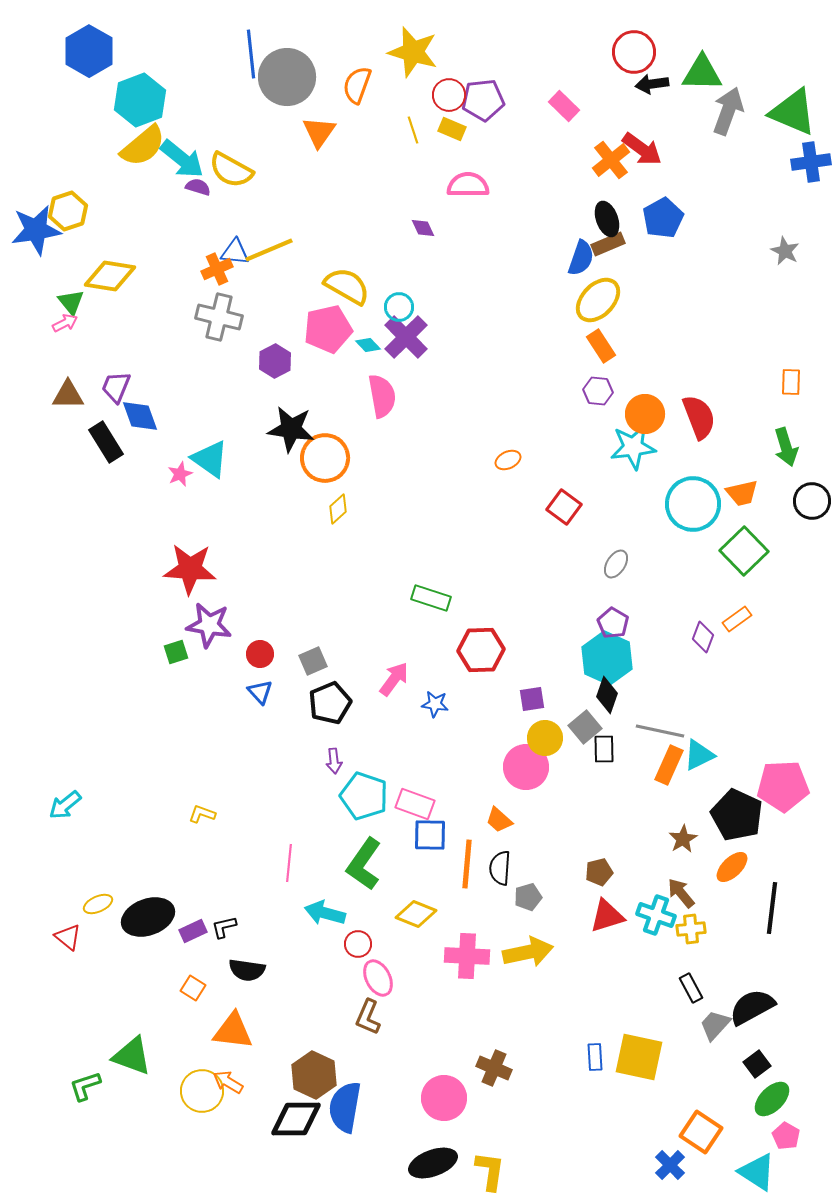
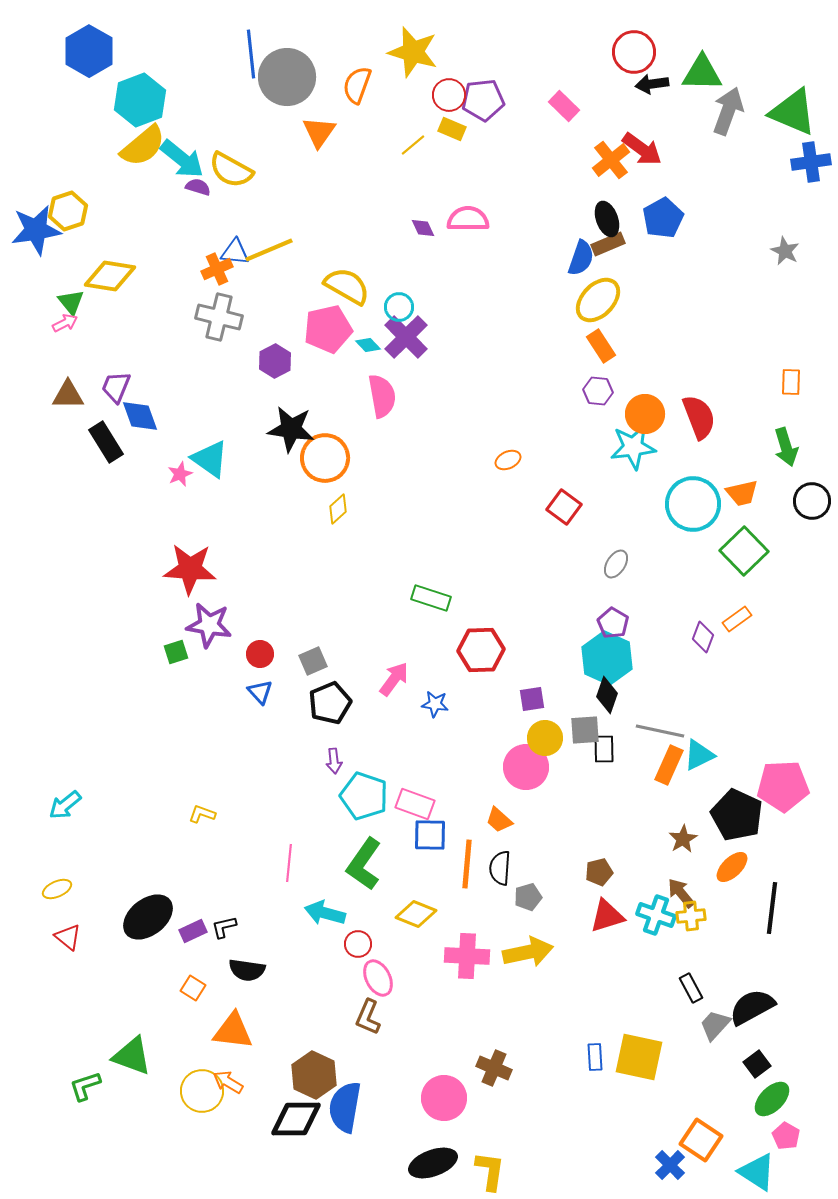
yellow line at (413, 130): moved 15 px down; rotated 68 degrees clockwise
pink semicircle at (468, 185): moved 34 px down
gray square at (585, 727): moved 3 px down; rotated 36 degrees clockwise
yellow ellipse at (98, 904): moved 41 px left, 15 px up
black ellipse at (148, 917): rotated 18 degrees counterclockwise
yellow cross at (691, 929): moved 13 px up
orange square at (701, 1132): moved 8 px down
